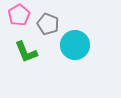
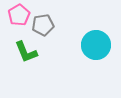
gray pentagon: moved 5 px left, 1 px down; rotated 30 degrees counterclockwise
cyan circle: moved 21 px right
